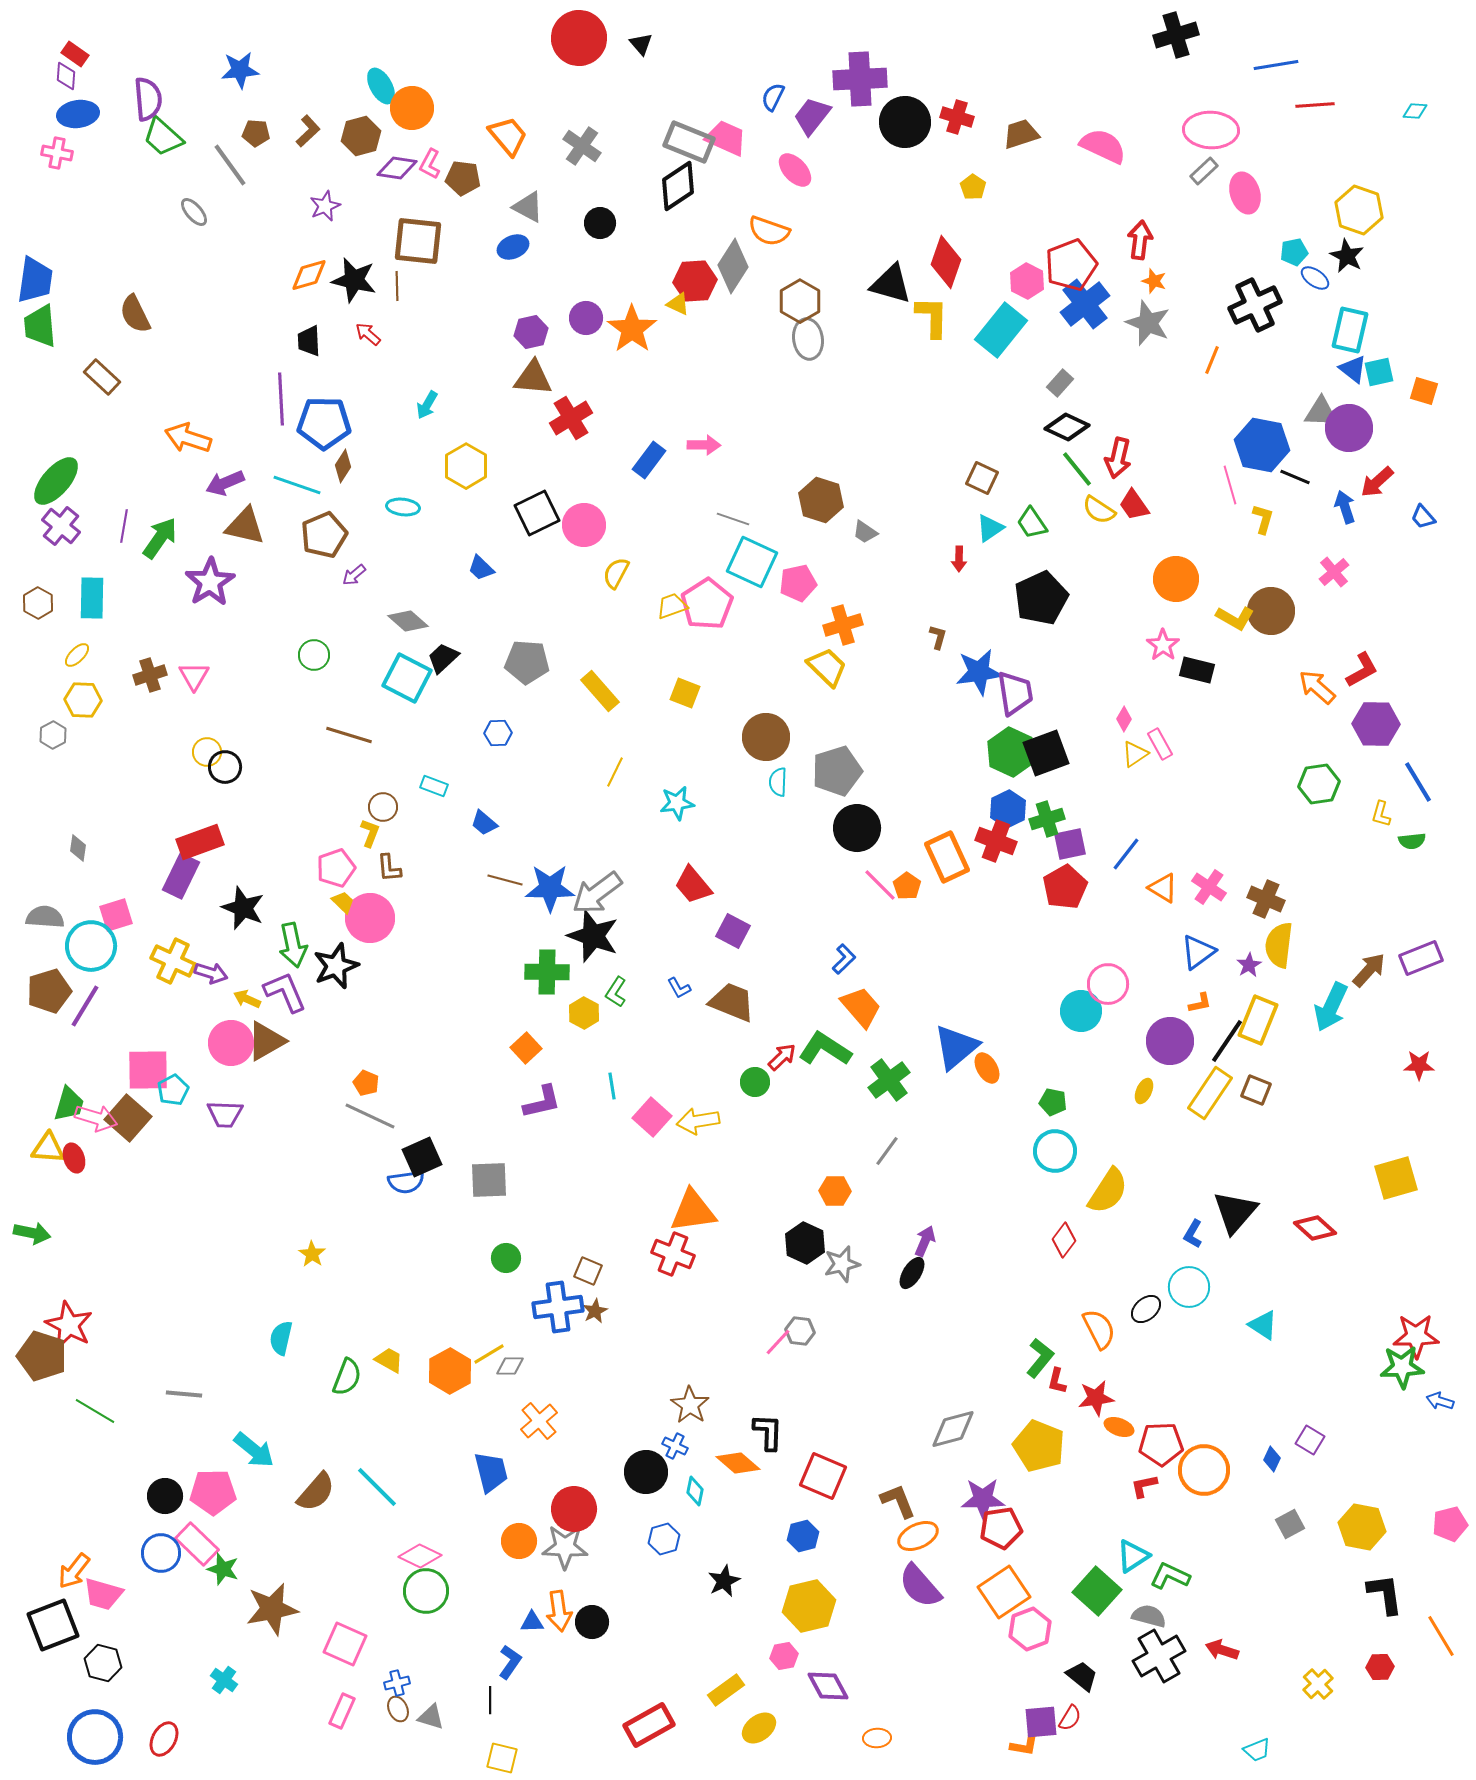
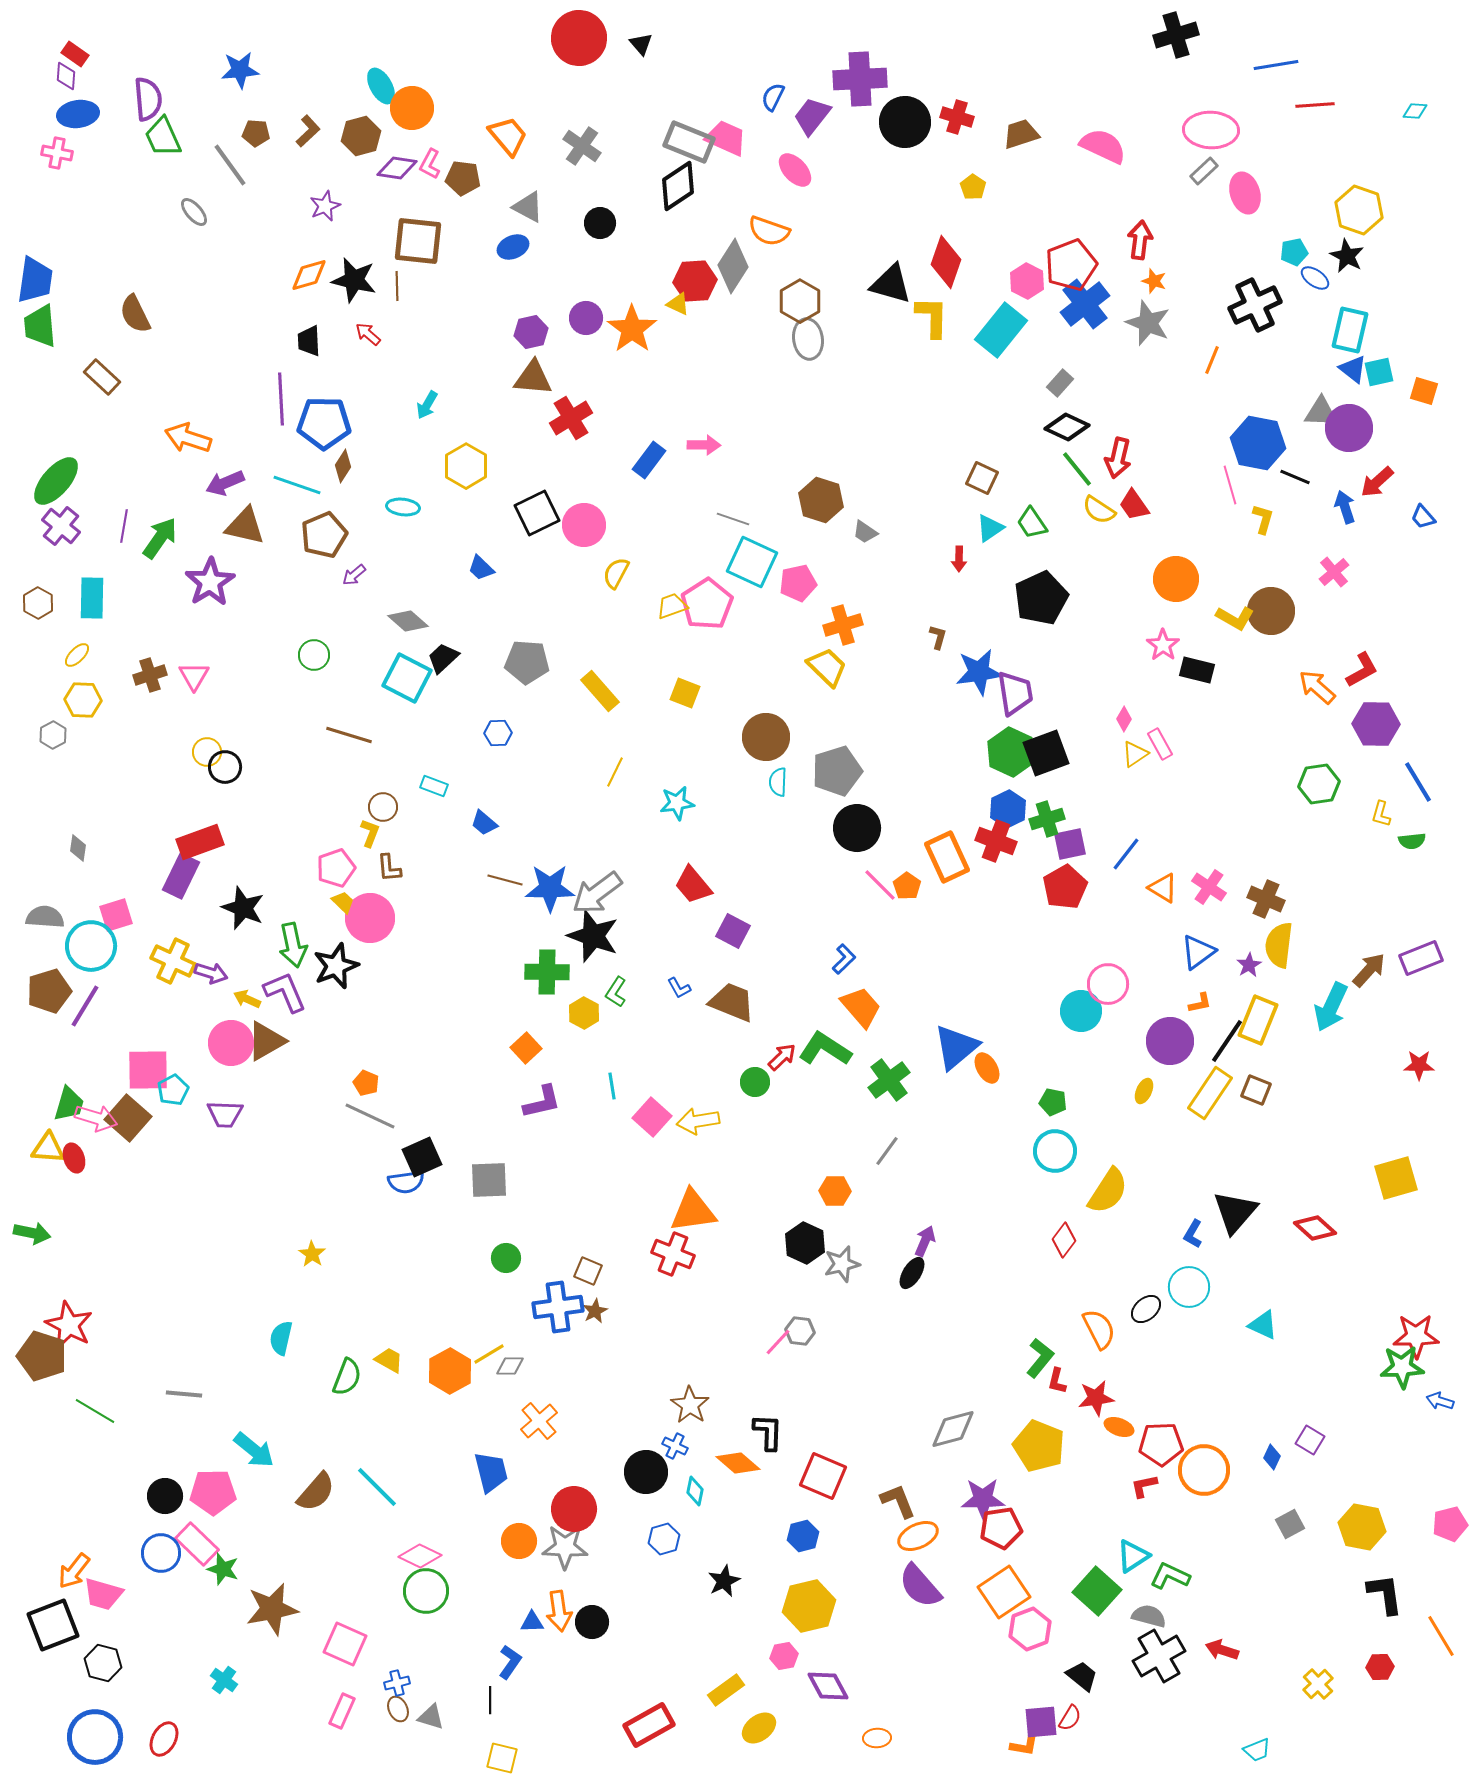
green trapezoid at (163, 137): rotated 24 degrees clockwise
blue hexagon at (1262, 445): moved 4 px left, 2 px up
cyan triangle at (1263, 1325): rotated 8 degrees counterclockwise
blue diamond at (1272, 1459): moved 2 px up
